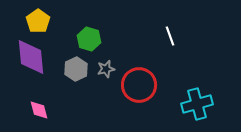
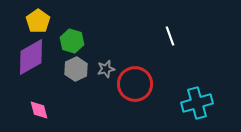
green hexagon: moved 17 px left, 2 px down
purple diamond: rotated 66 degrees clockwise
red circle: moved 4 px left, 1 px up
cyan cross: moved 1 px up
